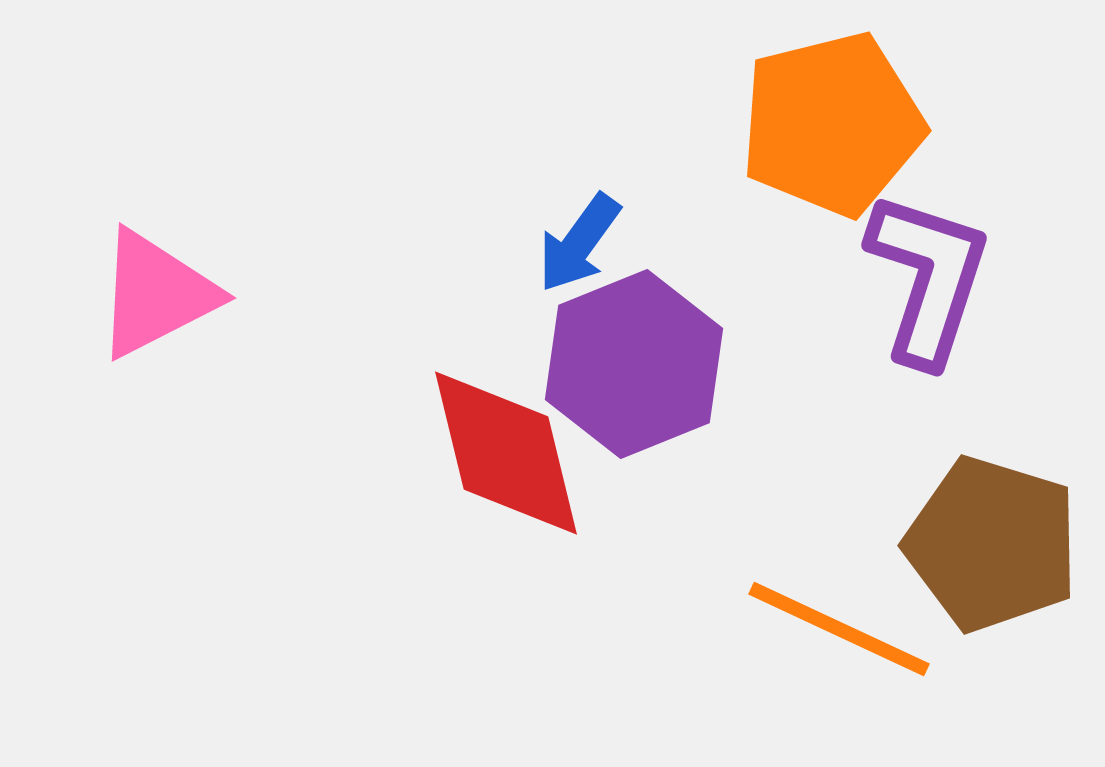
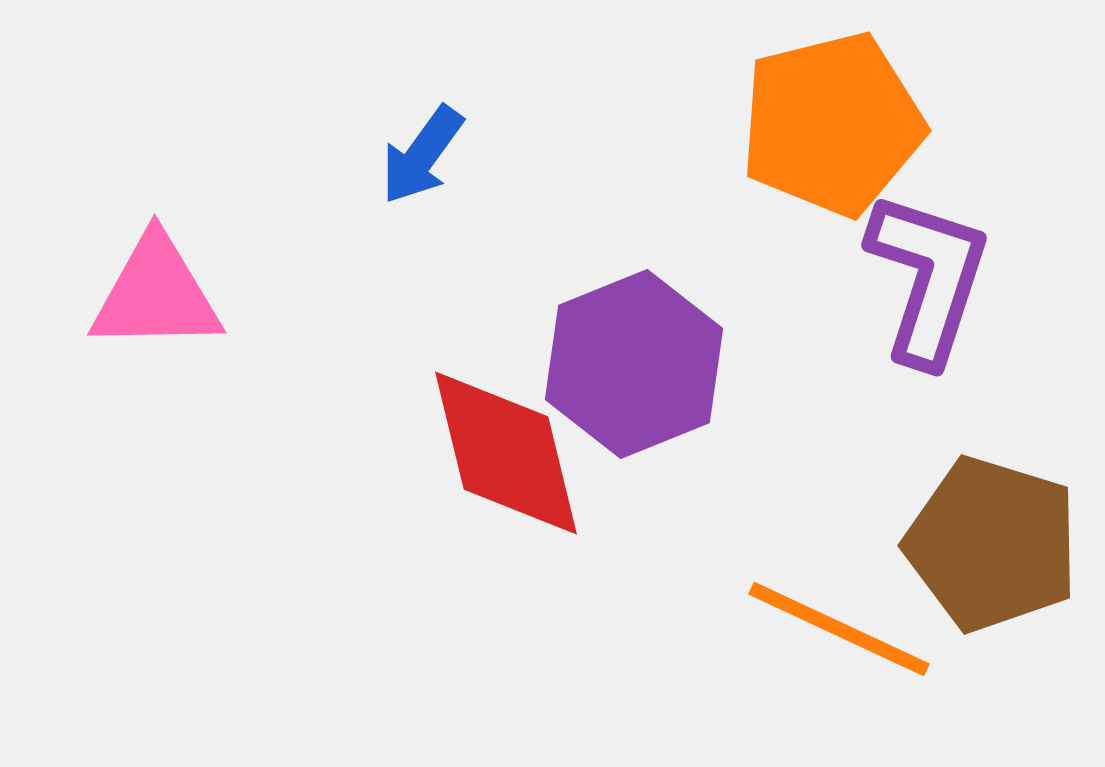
blue arrow: moved 157 px left, 88 px up
pink triangle: rotated 26 degrees clockwise
